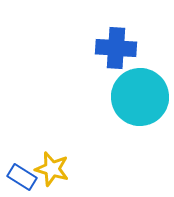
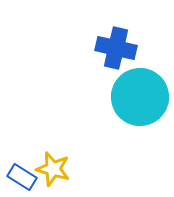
blue cross: rotated 9 degrees clockwise
yellow star: moved 1 px right
